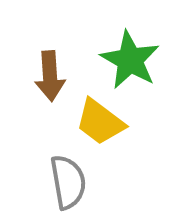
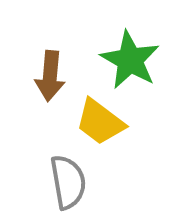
brown arrow: rotated 9 degrees clockwise
